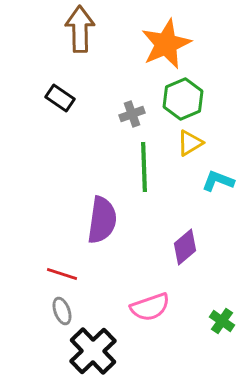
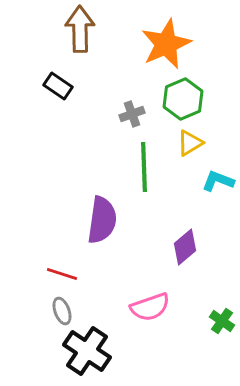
black rectangle: moved 2 px left, 12 px up
black cross: moved 6 px left; rotated 12 degrees counterclockwise
